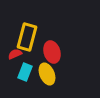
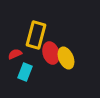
yellow rectangle: moved 9 px right, 2 px up
red ellipse: moved 1 px left, 1 px down
yellow ellipse: moved 19 px right, 16 px up
